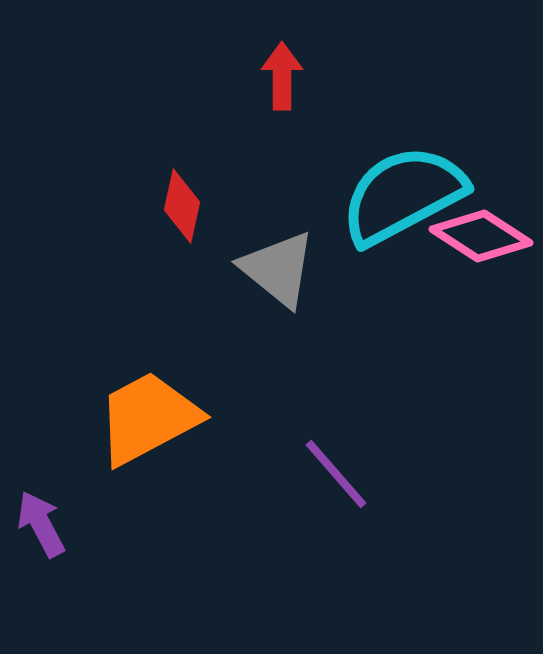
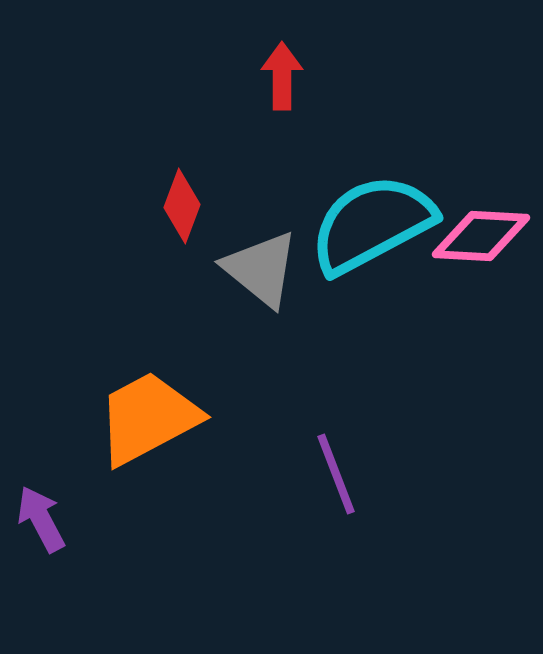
cyan semicircle: moved 31 px left, 29 px down
red diamond: rotated 8 degrees clockwise
pink diamond: rotated 30 degrees counterclockwise
gray triangle: moved 17 px left
purple line: rotated 20 degrees clockwise
purple arrow: moved 5 px up
